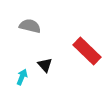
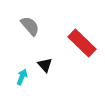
gray semicircle: rotated 35 degrees clockwise
red rectangle: moved 5 px left, 8 px up
